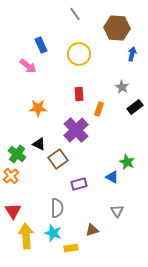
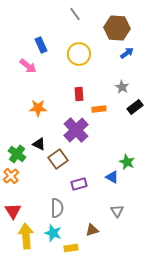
blue arrow: moved 5 px left, 1 px up; rotated 40 degrees clockwise
orange rectangle: rotated 64 degrees clockwise
